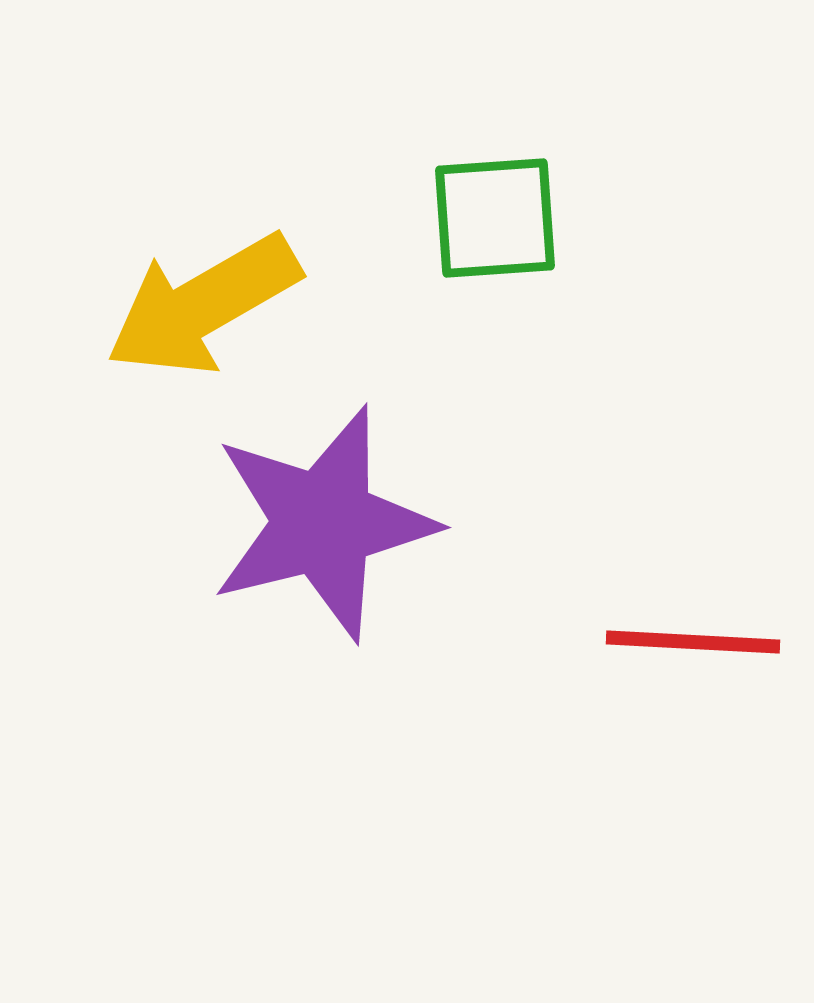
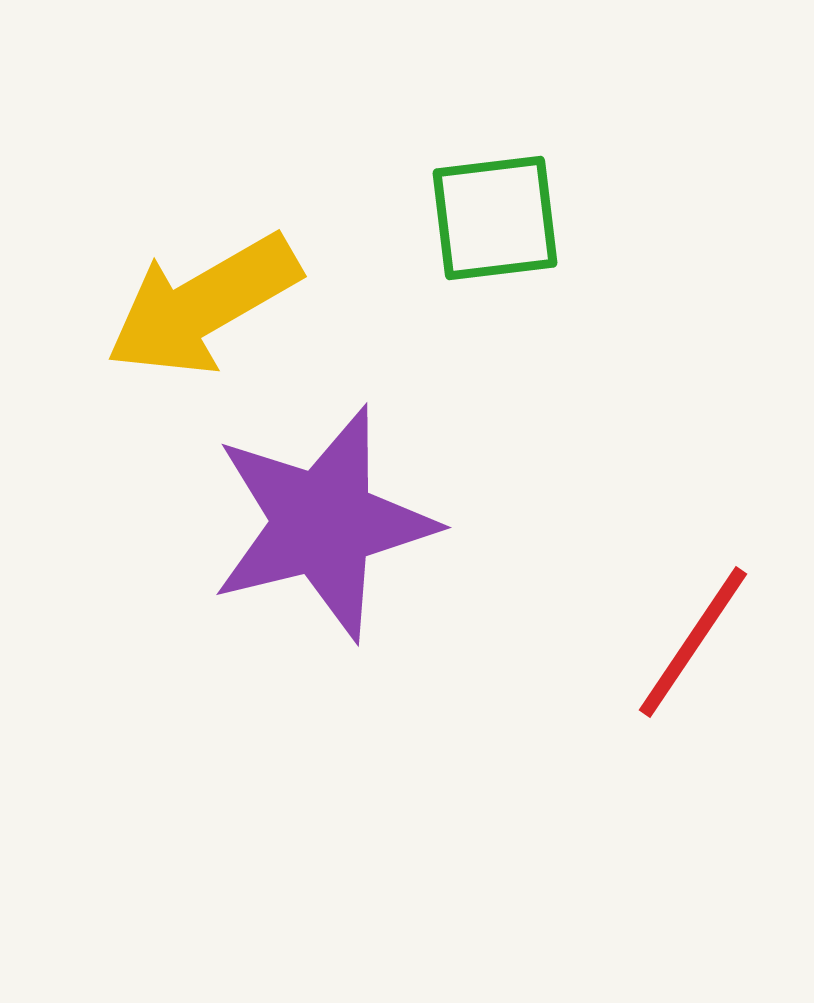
green square: rotated 3 degrees counterclockwise
red line: rotated 59 degrees counterclockwise
